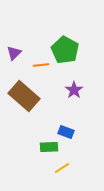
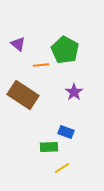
purple triangle: moved 4 px right, 9 px up; rotated 35 degrees counterclockwise
purple star: moved 2 px down
brown rectangle: moved 1 px left, 1 px up; rotated 8 degrees counterclockwise
